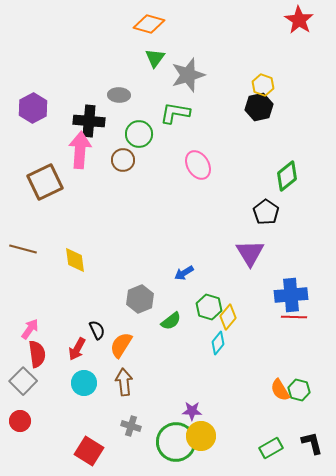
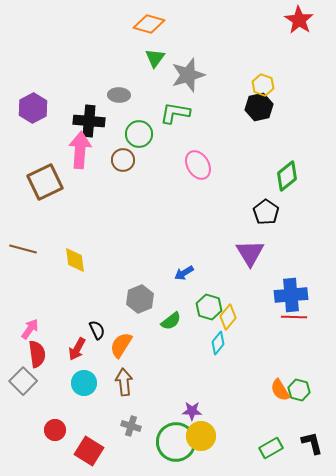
red circle at (20, 421): moved 35 px right, 9 px down
